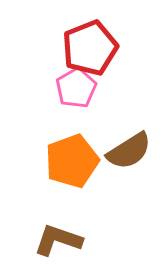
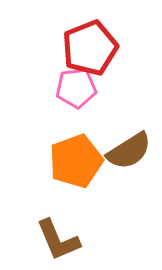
pink pentagon: rotated 24 degrees clockwise
orange pentagon: moved 4 px right
brown L-shape: rotated 132 degrees counterclockwise
